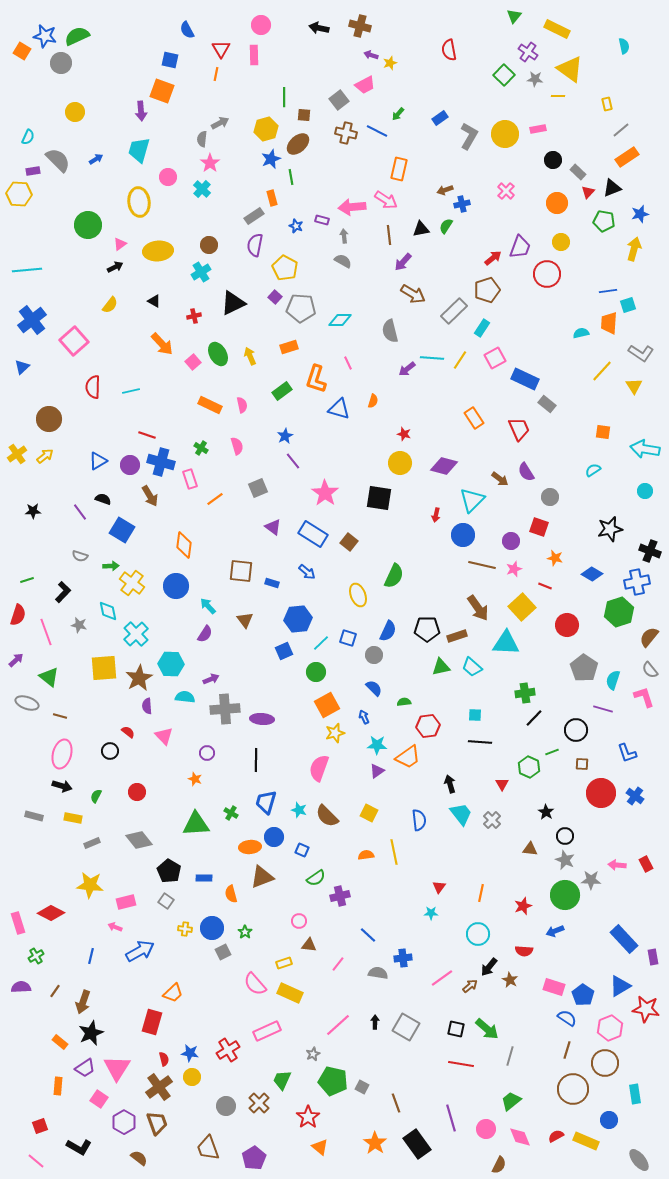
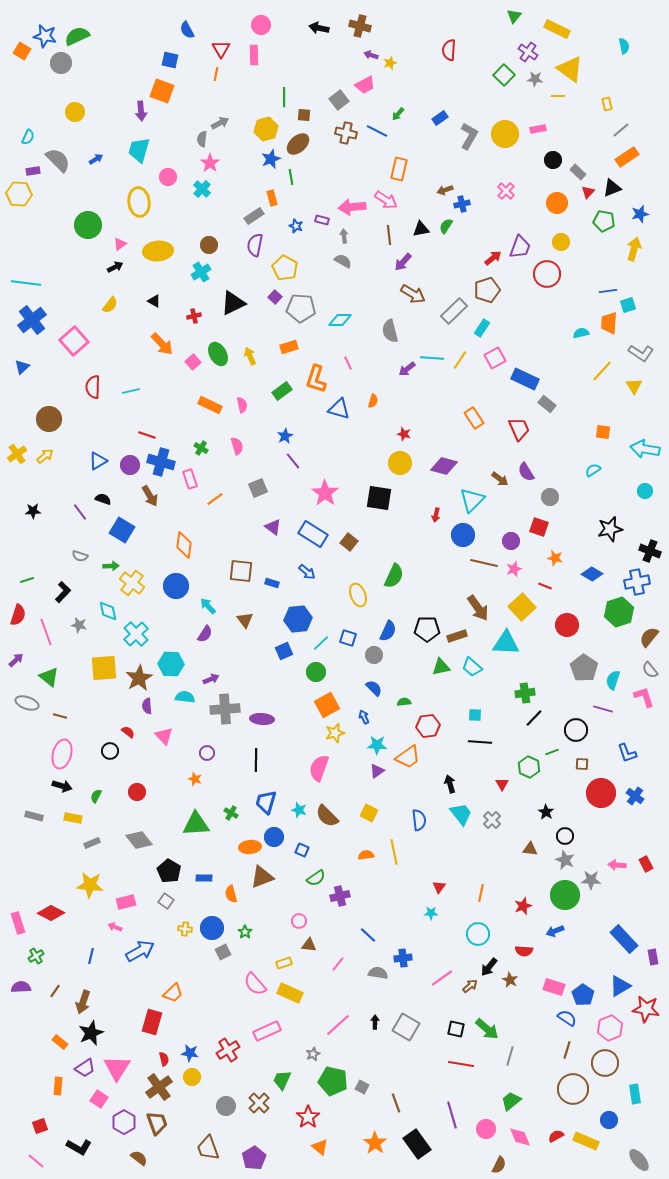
red semicircle at (449, 50): rotated 15 degrees clockwise
cyan line at (27, 270): moved 1 px left, 13 px down; rotated 12 degrees clockwise
brown line at (482, 565): moved 2 px right, 2 px up
purple line at (451, 1118): moved 1 px right, 3 px up
